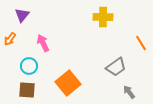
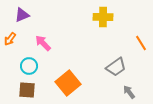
purple triangle: rotated 28 degrees clockwise
pink arrow: rotated 18 degrees counterclockwise
